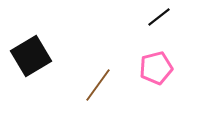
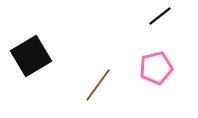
black line: moved 1 px right, 1 px up
